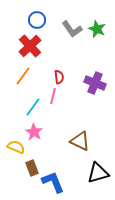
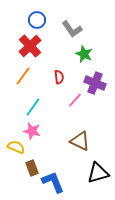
green star: moved 13 px left, 25 px down
pink line: moved 22 px right, 4 px down; rotated 28 degrees clockwise
pink star: moved 2 px left, 1 px up; rotated 18 degrees counterclockwise
